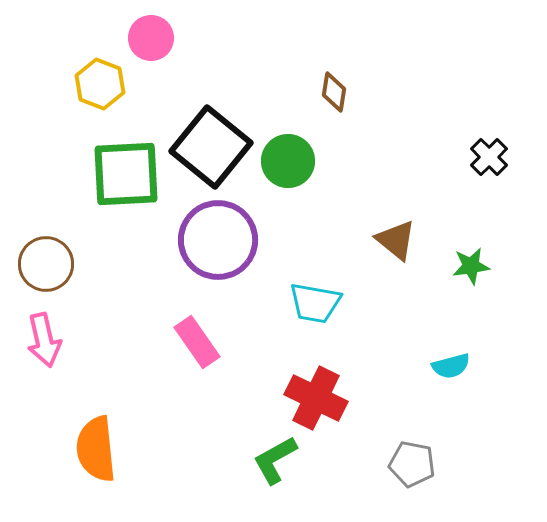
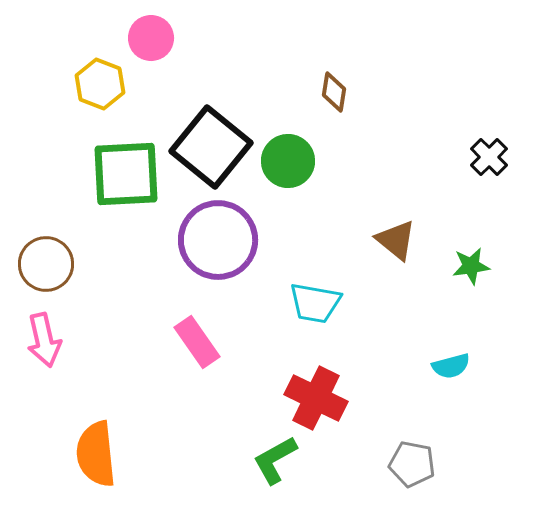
orange semicircle: moved 5 px down
